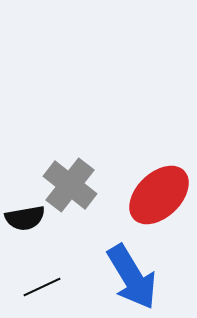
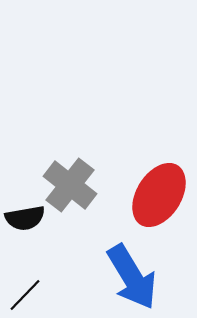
red ellipse: rotated 14 degrees counterclockwise
black line: moved 17 px left, 8 px down; rotated 21 degrees counterclockwise
